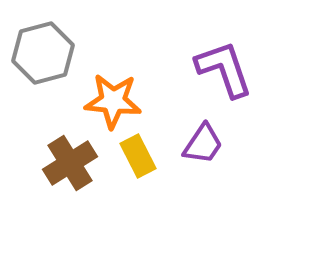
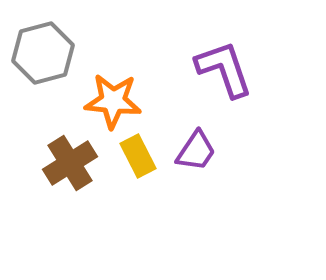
purple trapezoid: moved 7 px left, 7 px down
